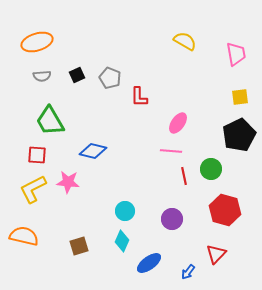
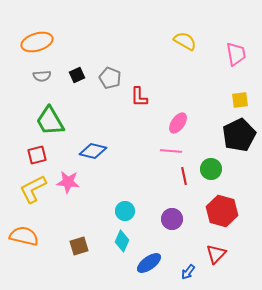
yellow square: moved 3 px down
red square: rotated 18 degrees counterclockwise
red hexagon: moved 3 px left, 1 px down
